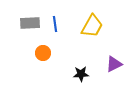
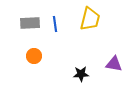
yellow trapezoid: moved 2 px left, 7 px up; rotated 15 degrees counterclockwise
orange circle: moved 9 px left, 3 px down
purple triangle: rotated 36 degrees clockwise
